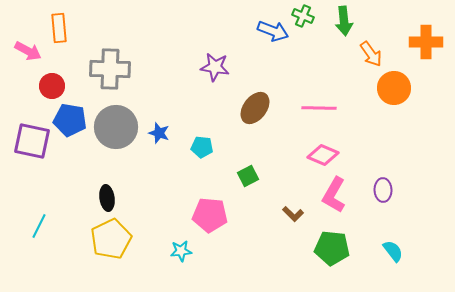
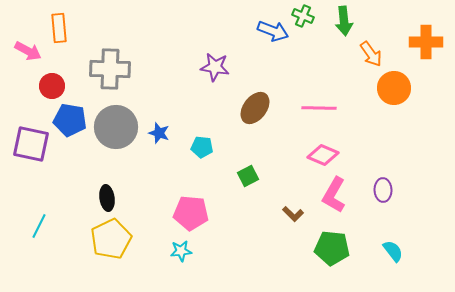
purple square: moved 1 px left, 3 px down
pink pentagon: moved 19 px left, 2 px up
